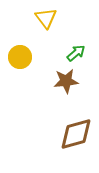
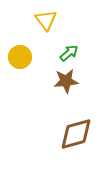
yellow triangle: moved 2 px down
green arrow: moved 7 px left
